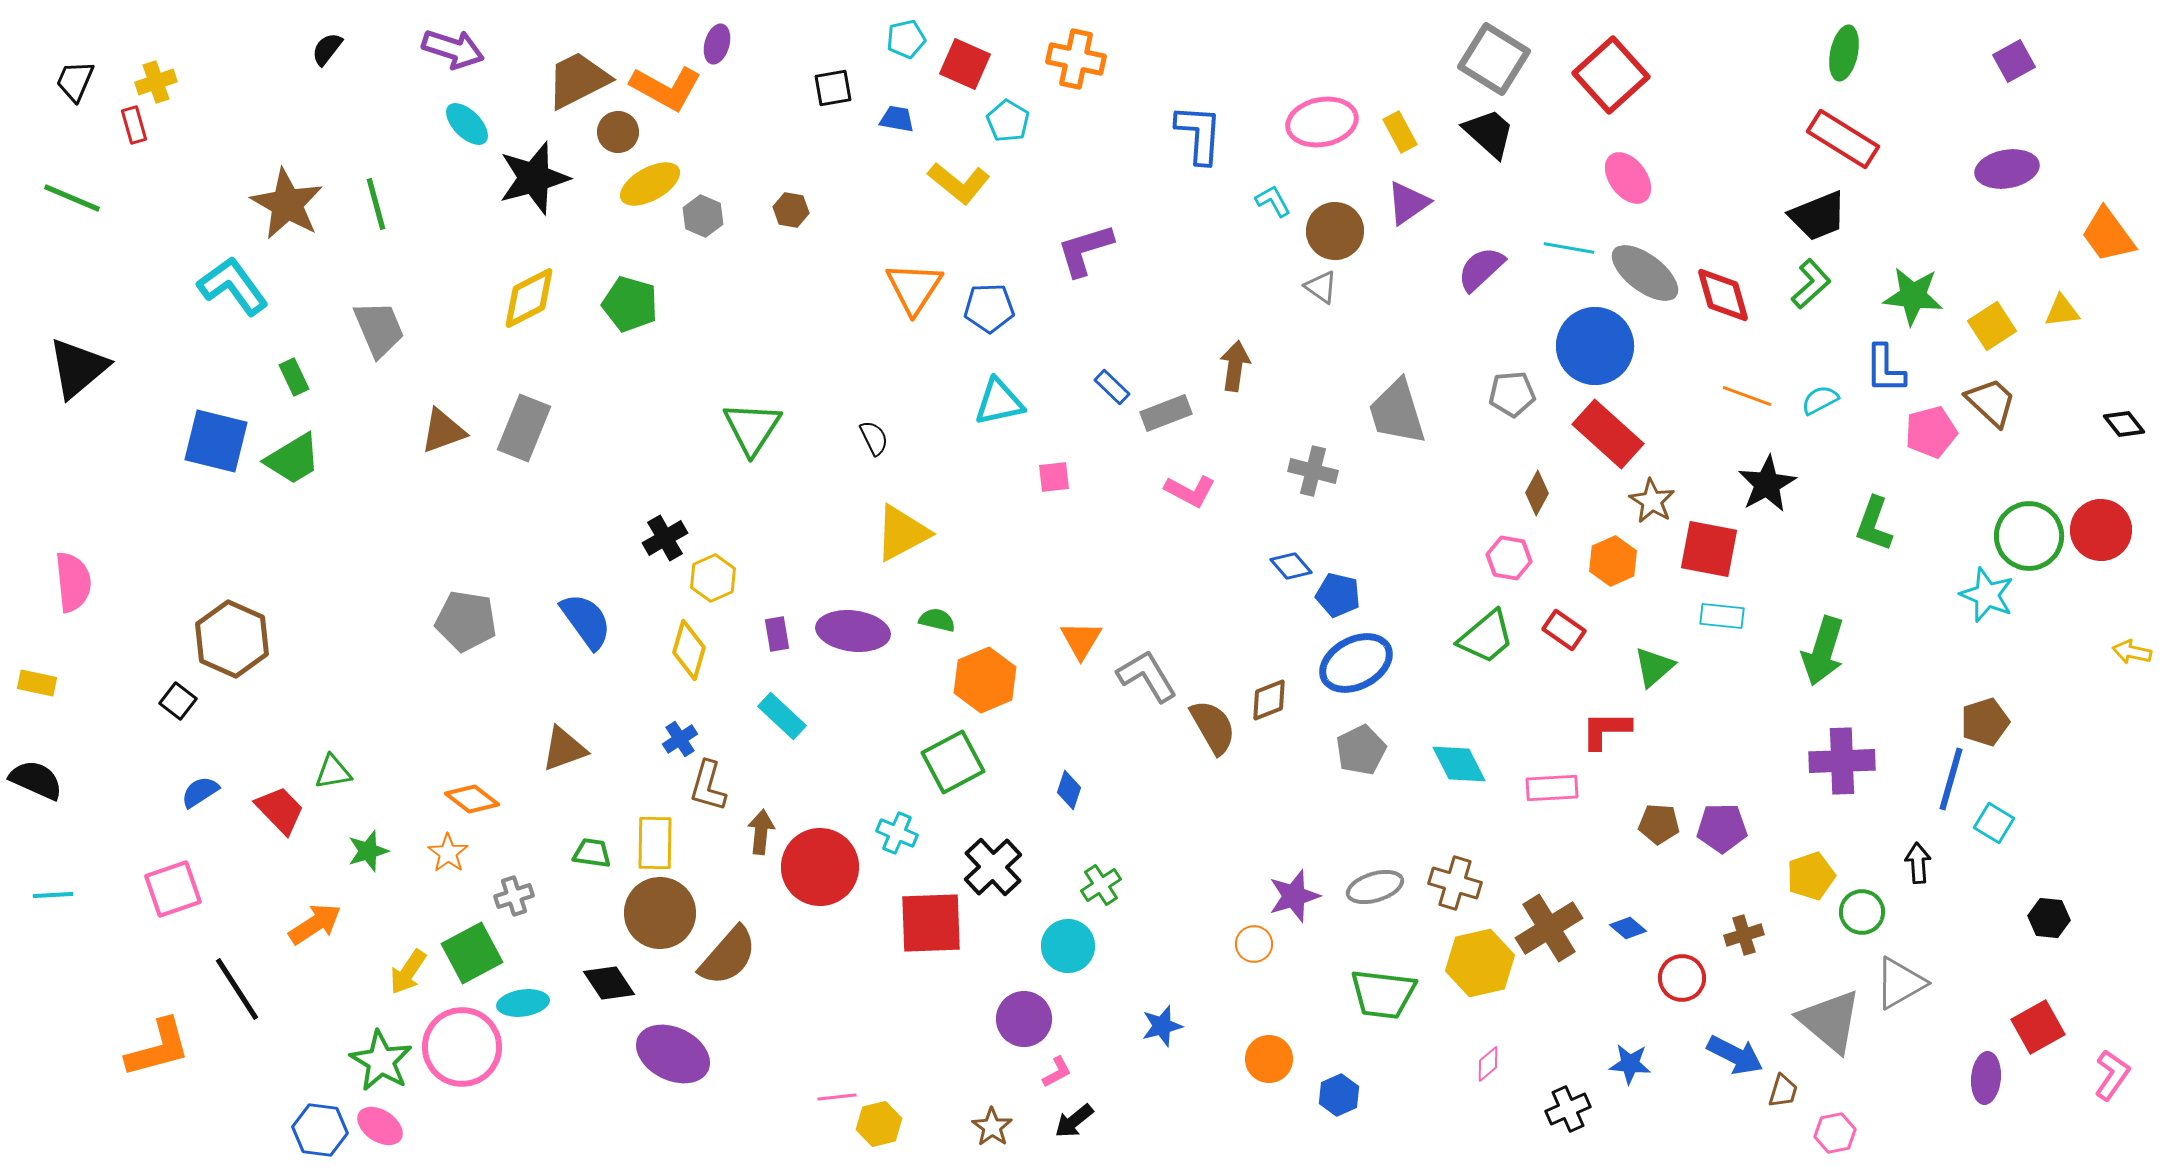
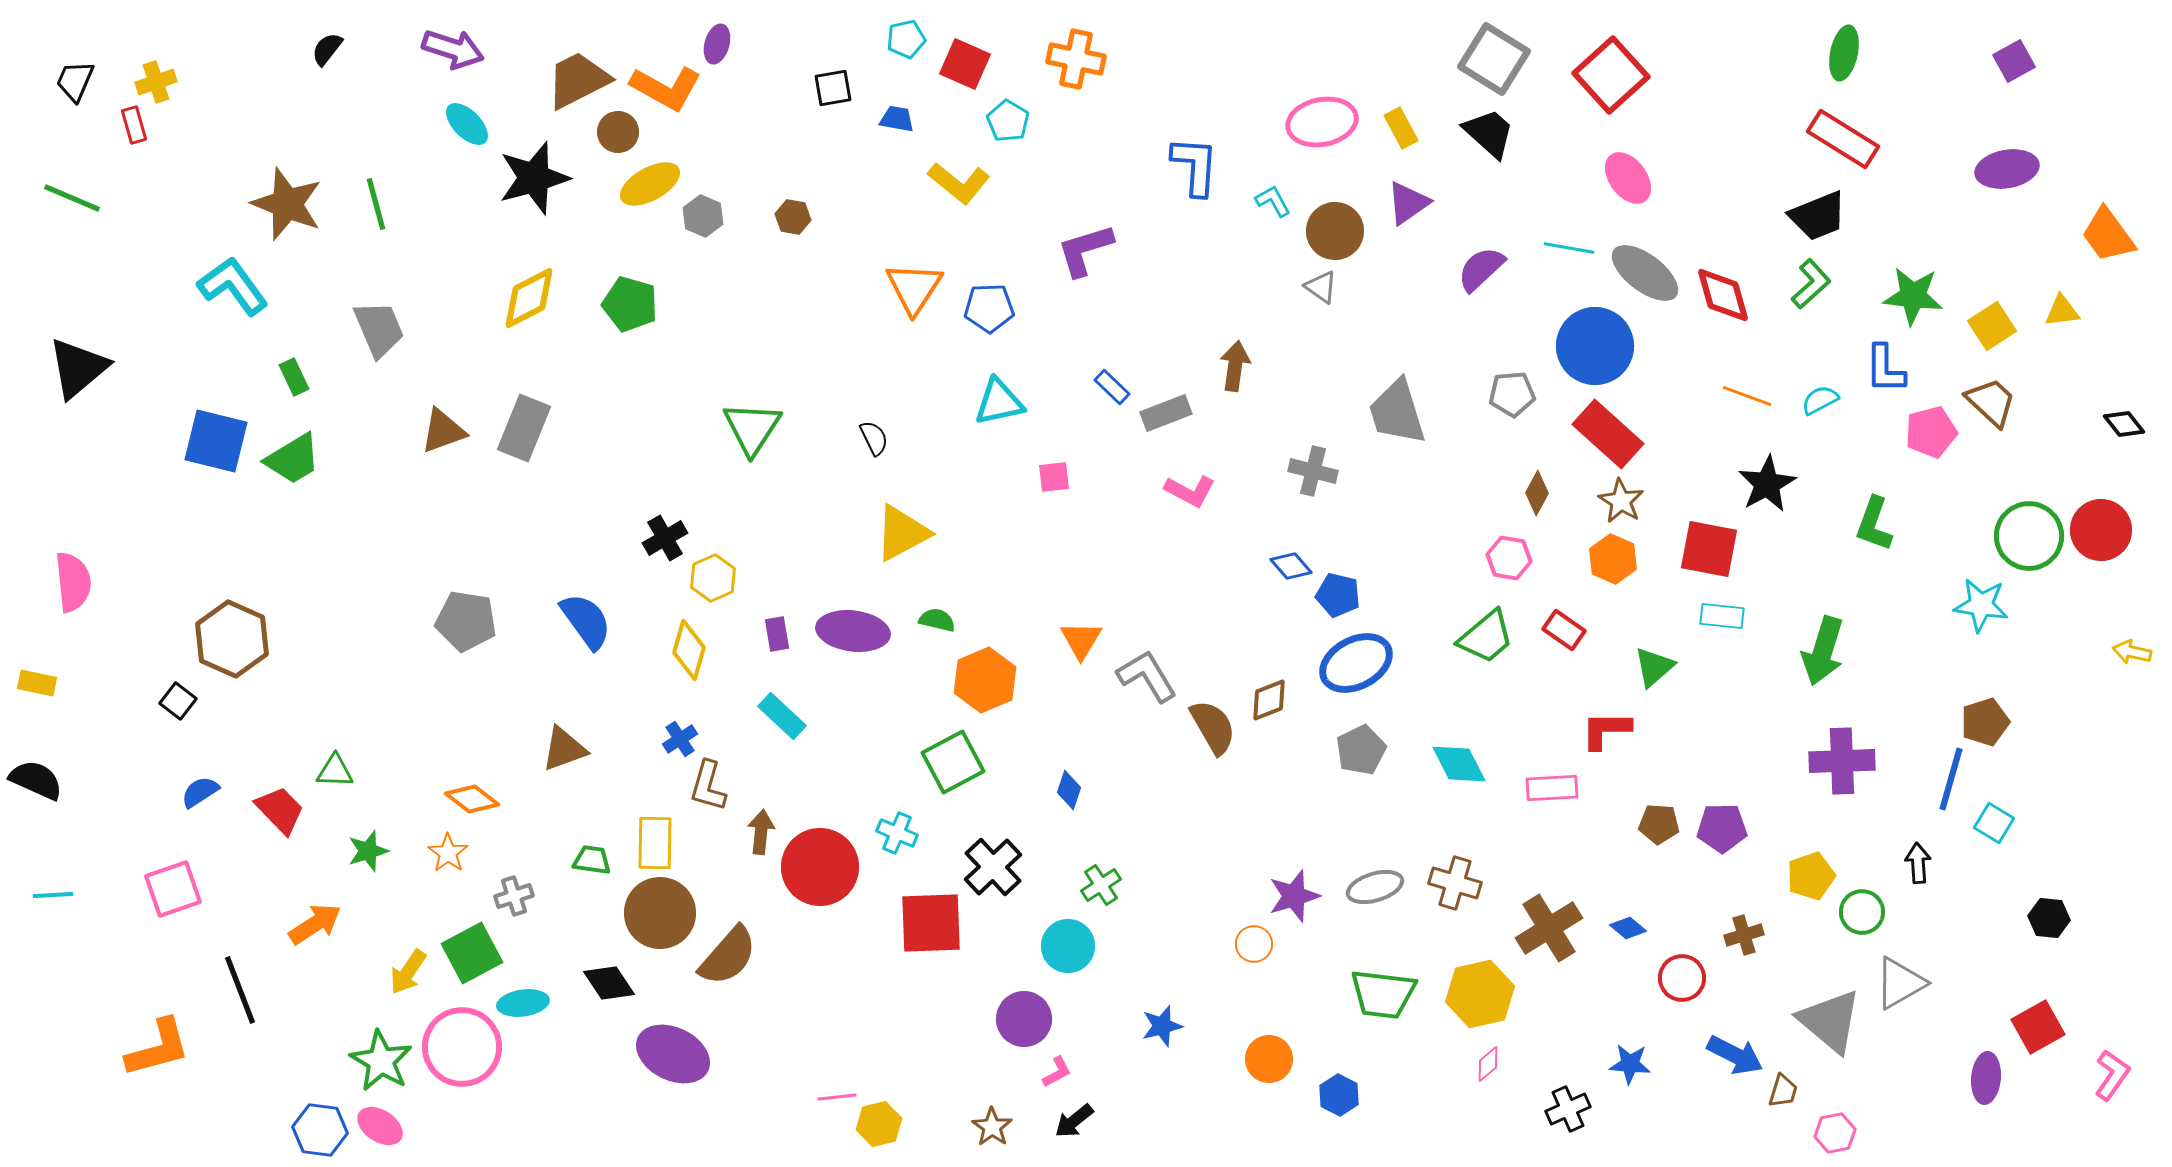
yellow rectangle at (1400, 132): moved 1 px right, 4 px up
blue L-shape at (1199, 134): moved 4 px left, 32 px down
brown star at (287, 204): rotated 8 degrees counterclockwise
brown hexagon at (791, 210): moved 2 px right, 7 px down
brown star at (1652, 501): moved 31 px left
orange hexagon at (1613, 561): moved 2 px up; rotated 12 degrees counterclockwise
cyan star at (1987, 595): moved 6 px left, 10 px down; rotated 14 degrees counterclockwise
green triangle at (333, 772): moved 2 px right, 1 px up; rotated 12 degrees clockwise
green trapezoid at (592, 853): moved 7 px down
yellow hexagon at (1480, 963): moved 31 px down
black line at (237, 989): moved 3 px right, 1 px down; rotated 12 degrees clockwise
blue hexagon at (1339, 1095): rotated 9 degrees counterclockwise
